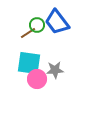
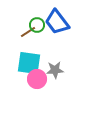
brown line: moved 1 px up
